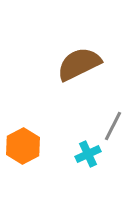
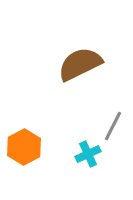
brown semicircle: moved 1 px right
orange hexagon: moved 1 px right, 1 px down
